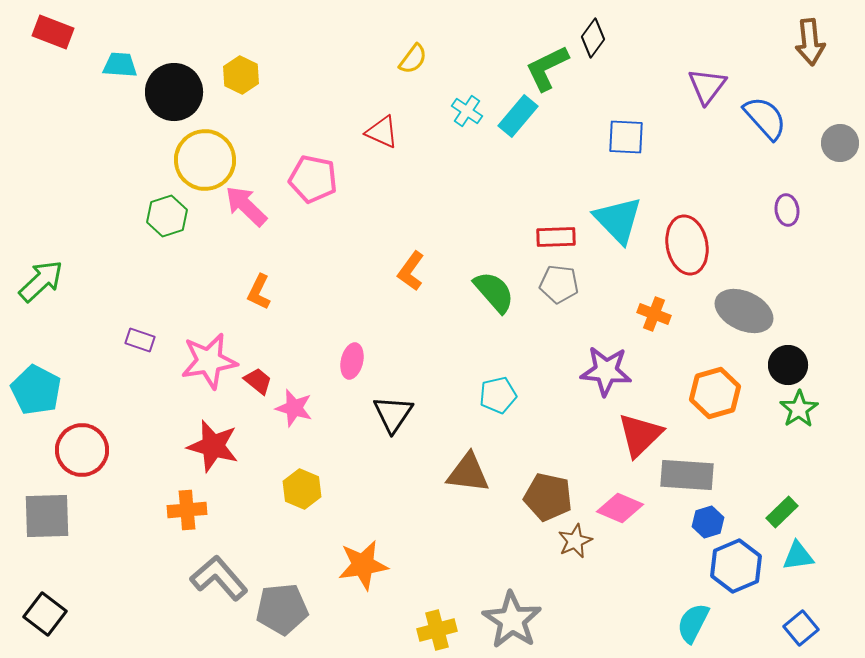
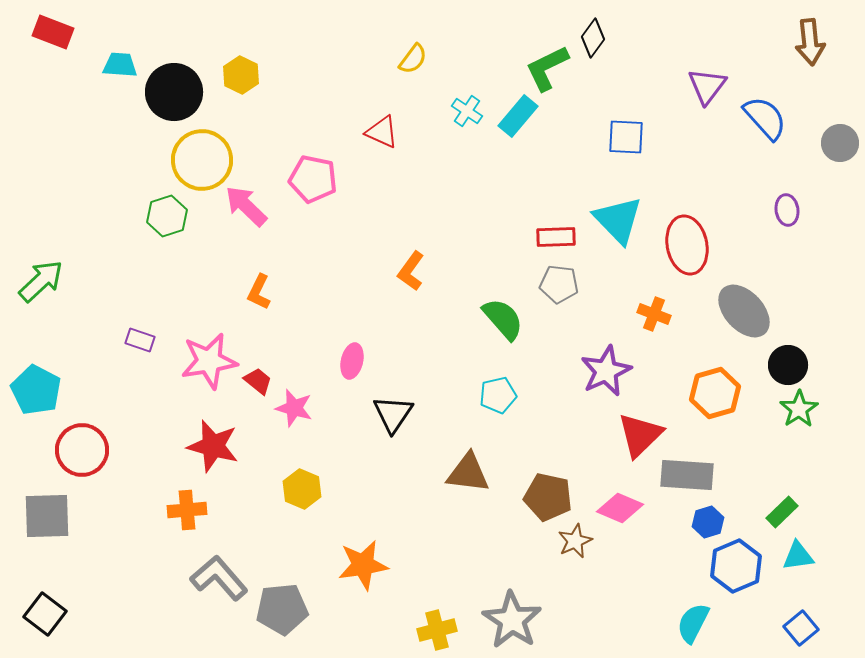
yellow circle at (205, 160): moved 3 px left
green semicircle at (494, 292): moved 9 px right, 27 px down
gray ellipse at (744, 311): rotated 22 degrees clockwise
purple star at (606, 371): rotated 30 degrees counterclockwise
